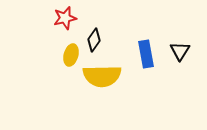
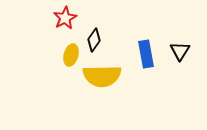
red star: rotated 15 degrees counterclockwise
